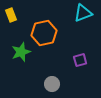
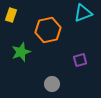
yellow rectangle: rotated 40 degrees clockwise
orange hexagon: moved 4 px right, 3 px up
